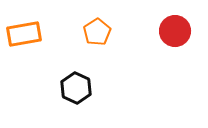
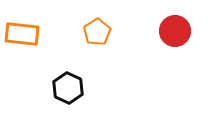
orange rectangle: moved 2 px left; rotated 16 degrees clockwise
black hexagon: moved 8 px left
